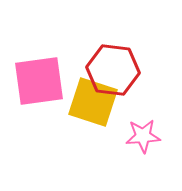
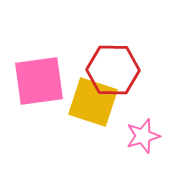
red hexagon: rotated 6 degrees counterclockwise
pink star: rotated 12 degrees counterclockwise
